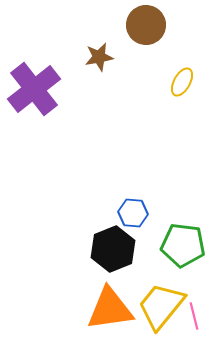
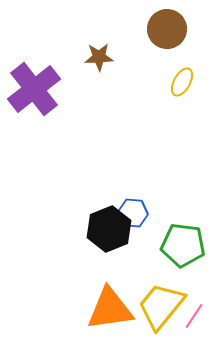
brown circle: moved 21 px right, 4 px down
brown star: rotated 8 degrees clockwise
black hexagon: moved 4 px left, 20 px up
pink line: rotated 48 degrees clockwise
